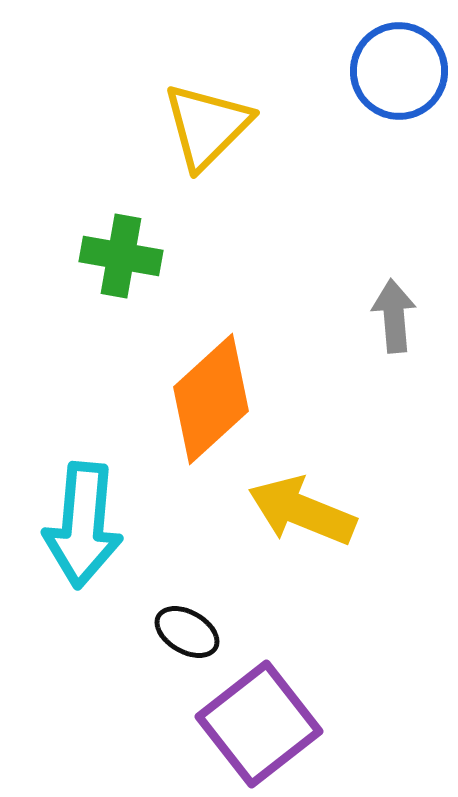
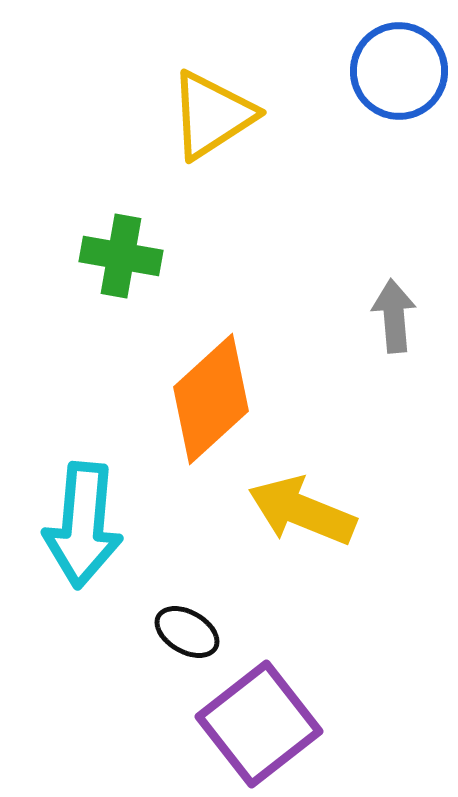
yellow triangle: moved 5 px right, 11 px up; rotated 12 degrees clockwise
